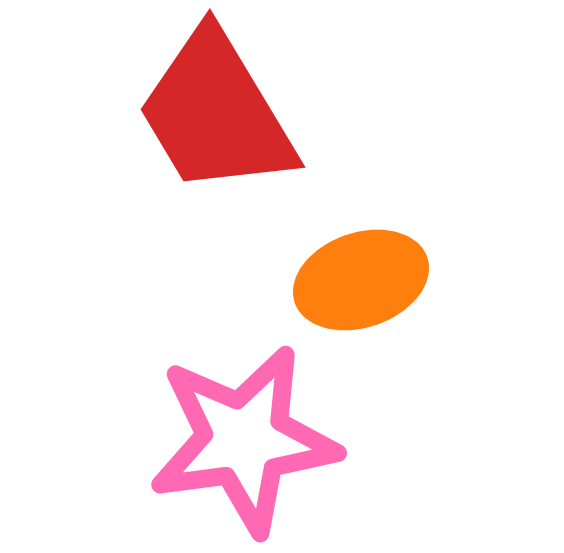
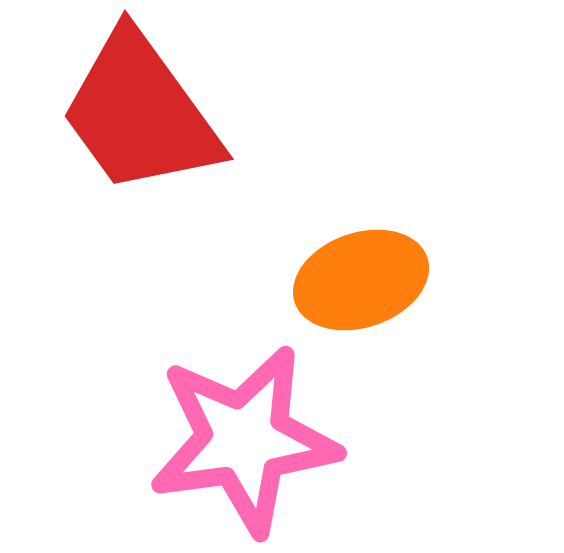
red trapezoid: moved 76 px left; rotated 5 degrees counterclockwise
